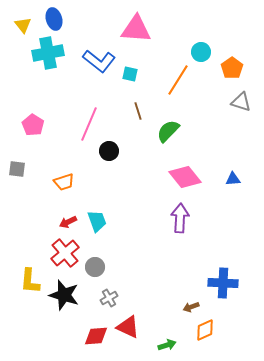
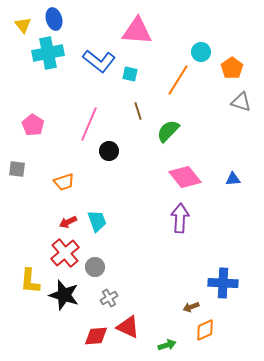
pink triangle: moved 1 px right, 2 px down
